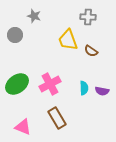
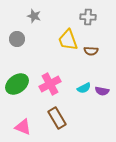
gray circle: moved 2 px right, 4 px down
brown semicircle: rotated 32 degrees counterclockwise
cyan semicircle: rotated 64 degrees clockwise
